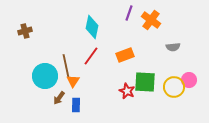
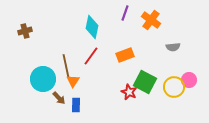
purple line: moved 4 px left
cyan circle: moved 2 px left, 3 px down
green square: rotated 25 degrees clockwise
red star: moved 2 px right, 1 px down
brown arrow: rotated 80 degrees counterclockwise
